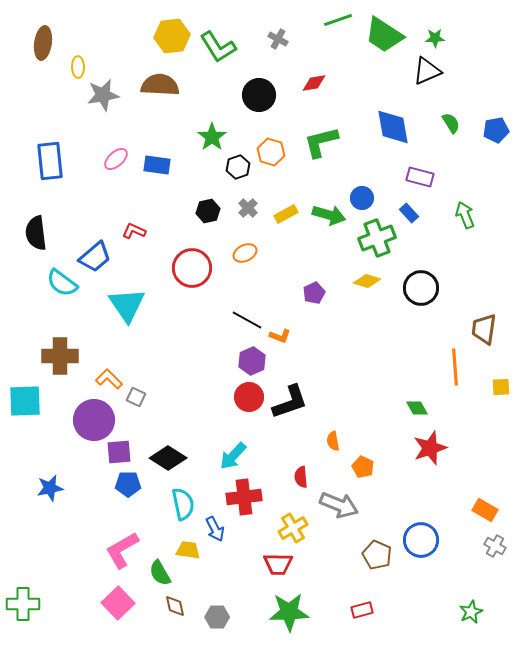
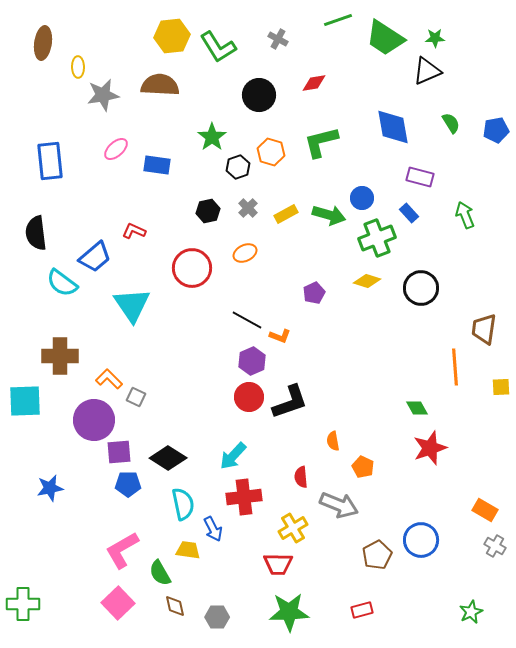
green trapezoid at (384, 35): moved 1 px right, 3 px down
pink ellipse at (116, 159): moved 10 px up
cyan triangle at (127, 305): moved 5 px right
blue arrow at (215, 529): moved 2 px left
brown pentagon at (377, 555): rotated 20 degrees clockwise
